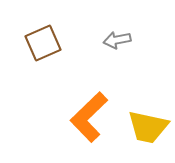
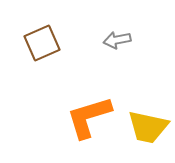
brown square: moved 1 px left
orange L-shape: rotated 27 degrees clockwise
